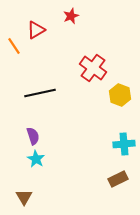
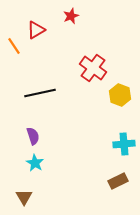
cyan star: moved 1 px left, 4 px down
brown rectangle: moved 2 px down
